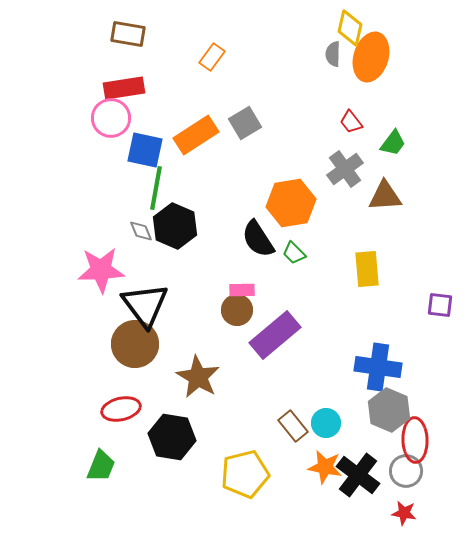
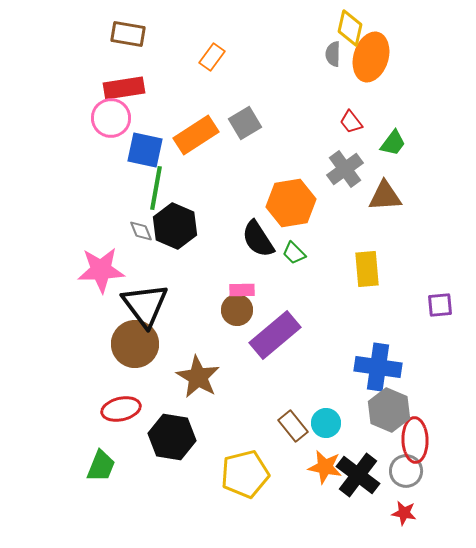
purple square at (440, 305): rotated 12 degrees counterclockwise
